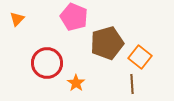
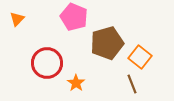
brown line: rotated 18 degrees counterclockwise
